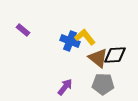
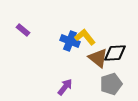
black diamond: moved 2 px up
gray pentagon: moved 8 px right; rotated 20 degrees counterclockwise
